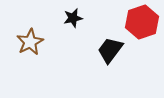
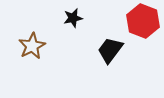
red hexagon: moved 1 px right, 1 px up; rotated 20 degrees counterclockwise
brown star: moved 2 px right, 4 px down
